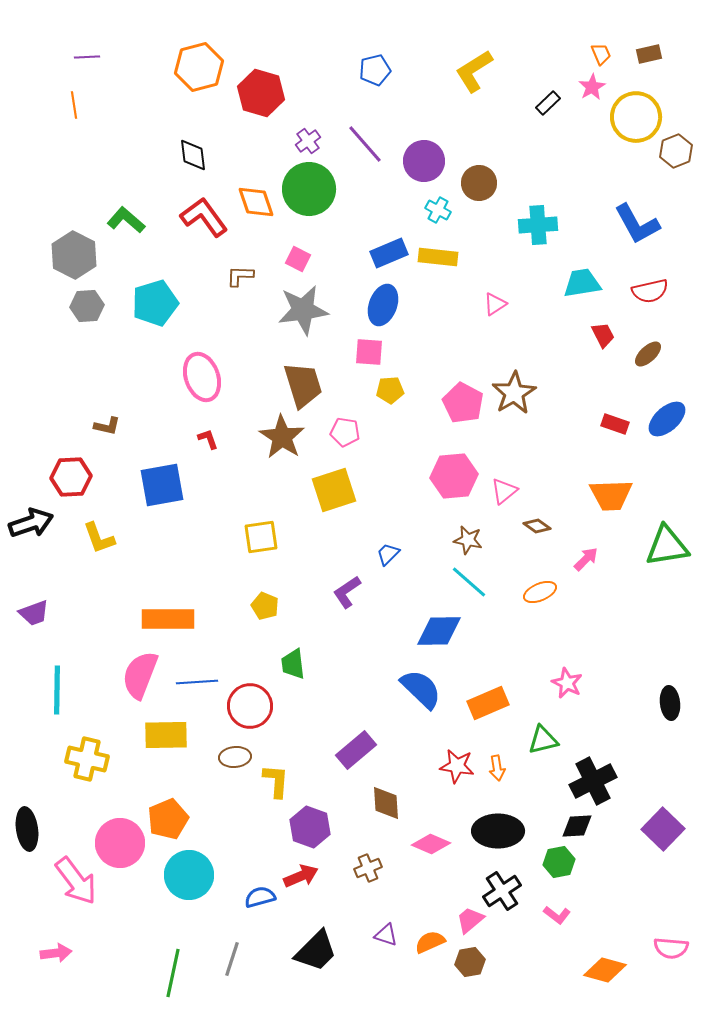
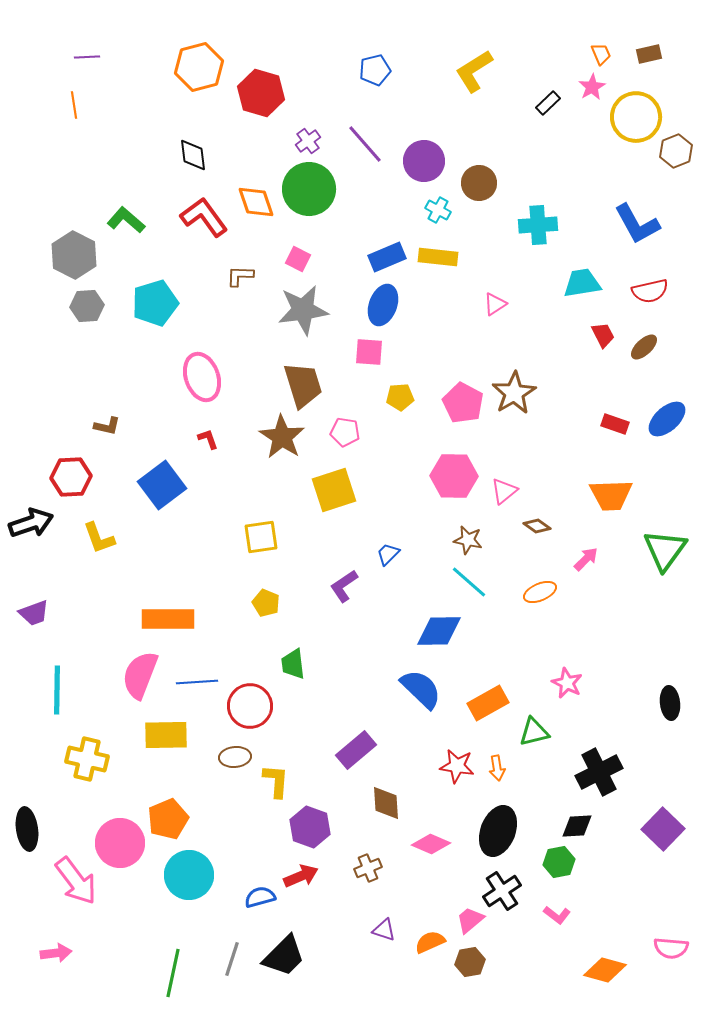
blue rectangle at (389, 253): moved 2 px left, 4 px down
brown ellipse at (648, 354): moved 4 px left, 7 px up
yellow pentagon at (390, 390): moved 10 px right, 7 px down
pink hexagon at (454, 476): rotated 6 degrees clockwise
blue square at (162, 485): rotated 27 degrees counterclockwise
green triangle at (667, 546): moved 2 px left, 4 px down; rotated 45 degrees counterclockwise
purple L-shape at (347, 592): moved 3 px left, 6 px up
yellow pentagon at (265, 606): moved 1 px right, 3 px up
orange rectangle at (488, 703): rotated 6 degrees counterclockwise
green triangle at (543, 740): moved 9 px left, 8 px up
black cross at (593, 781): moved 6 px right, 9 px up
black ellipse at (498, 831): rotated 69 degrees counterclockwise
purple triangle at (386, 935): moved 2 px left, 5 px up
black trapezoid at (316, 951): moved 32 px left, 5 px down
